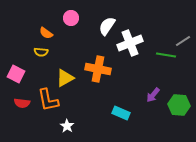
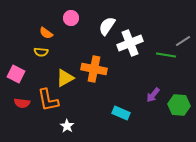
orange cross: moved 4 px left
